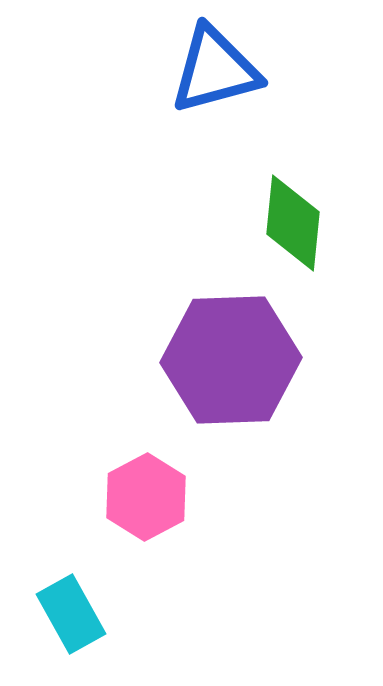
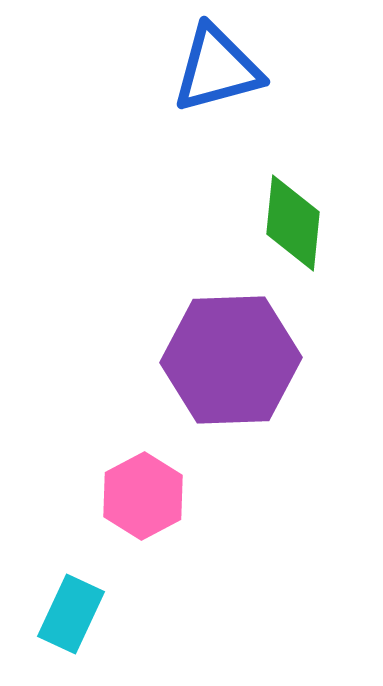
blue triangle: moved 2 px right, 1 px up
pink hexagon: moved 3 px left, 1 px up
cyan rectangle: rotated 54 degrees clockwise
